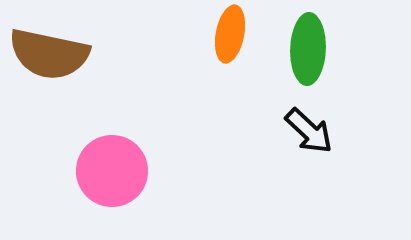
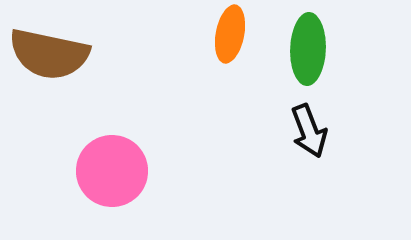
black arrow: rotated 26 degrees clockwise
